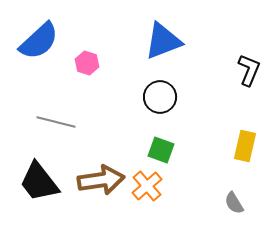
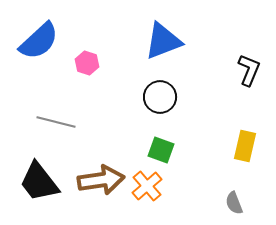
gray semicircle: rotated 10 degrees clockwise
